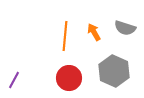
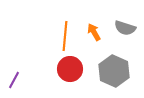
red circle: moved 1 px right, 9 px up
